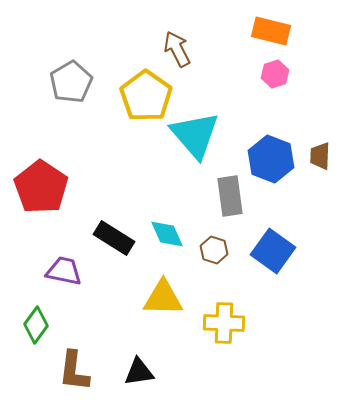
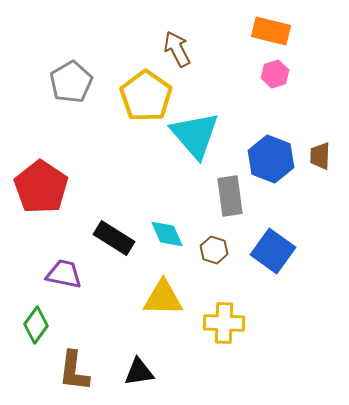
purple trapezoid: moved 3 px down
